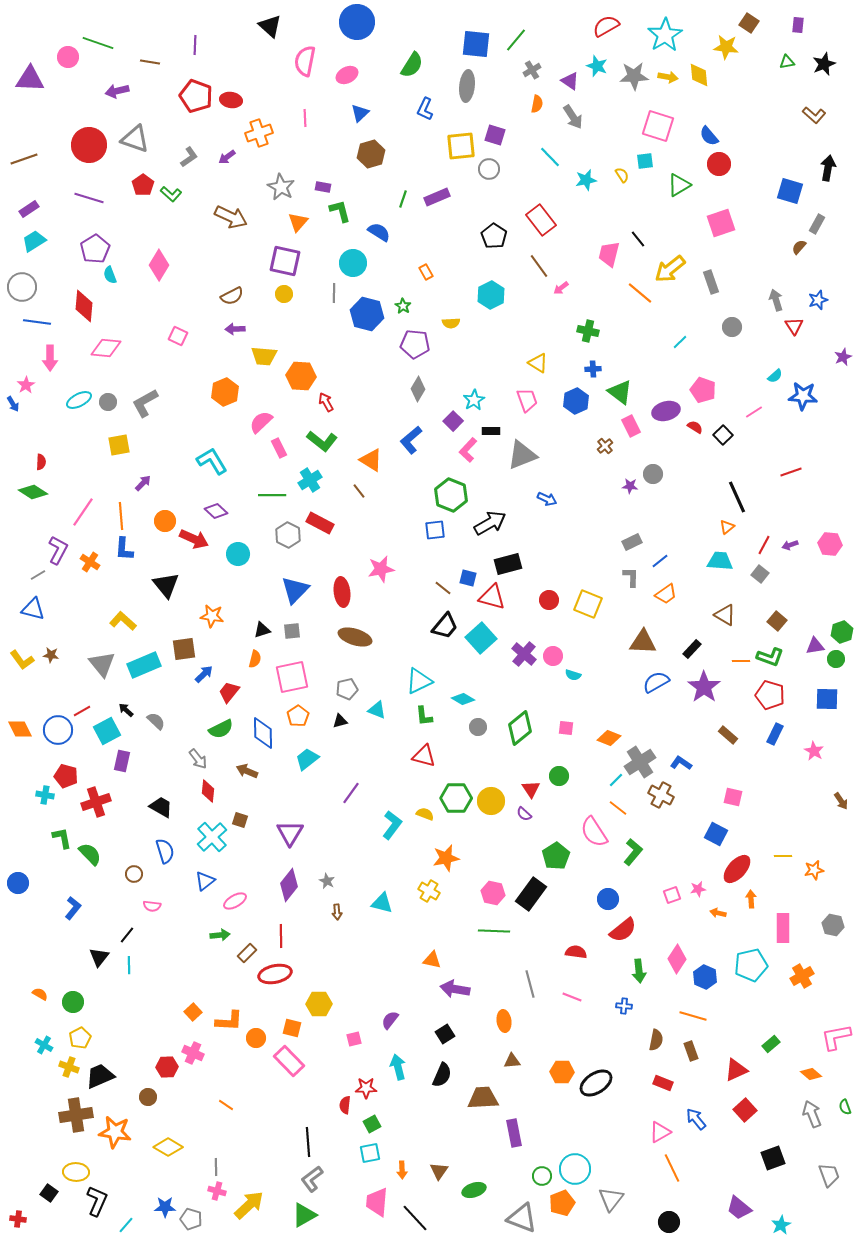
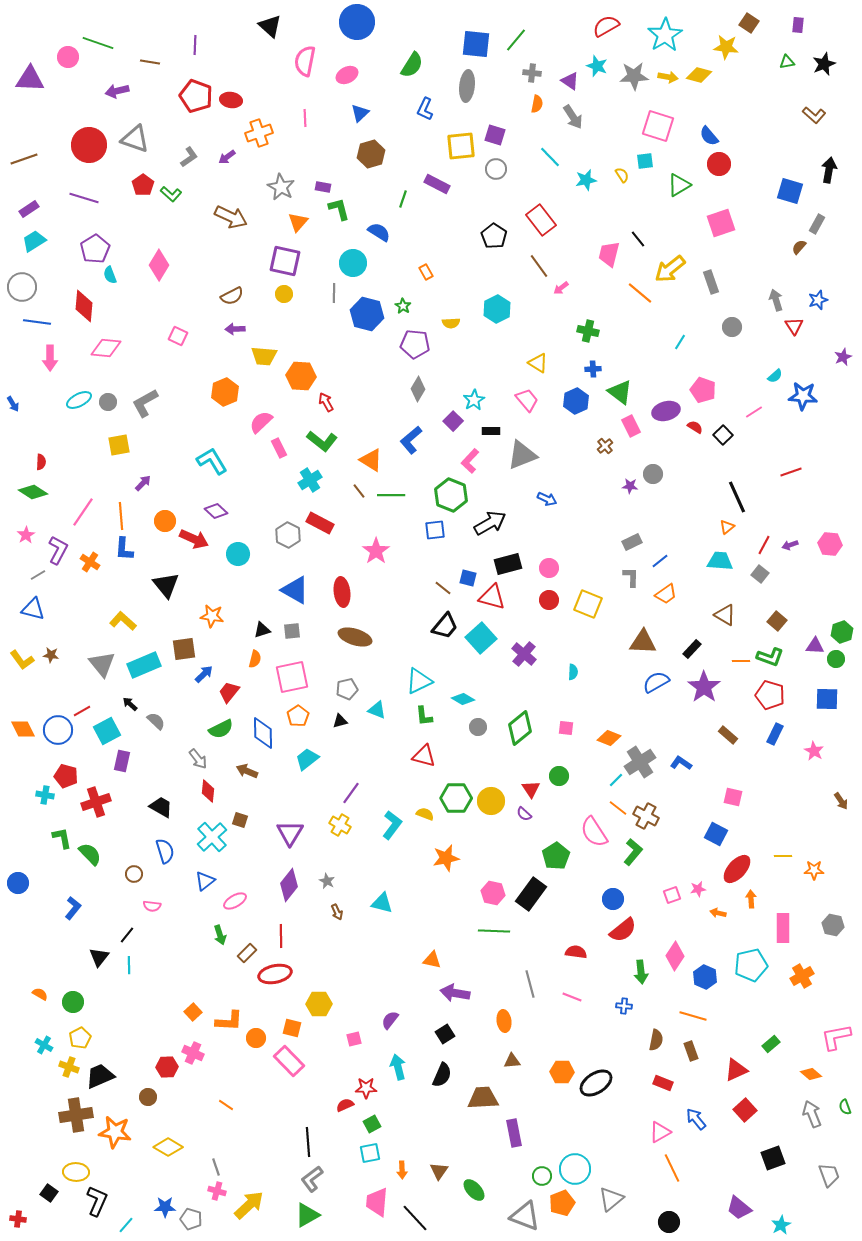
gray cross at (532, 70): moved 3 px down; rotated 36 degrees clockwise
yellow diamond at (699, 75): rotated 70 degrees counterclockwise
black arrow at (828, 168): moved 1 px right, 2 px down
gray circle at (489, 169): moved 7 px right
purple rectangle at (437, 197): moved 13 px up; rotated 50 degrees clockwise
purple line at (89, 198): moved 5 px left
green L-shape at (340, 211): moved 1 px left, 2 px up
cyan hexagon at (491, 295): moved 6 px right, 14 px down
cyan line at (680, 342): rotated 14 degrees counterclockwise
pink star at (26, 385): moved 150 px down
pink trapezoid at (527, 400): rotated 20 degrees counterclockwise
pink L-shape at (468, 450): moved 2 px right, 11 px down
green line at (272, 495): moved 119 px right
pink star at (381, 569): moved 5 px left, 18 px up; rotated 24 degrees counterclockwise
blue triangle at (295, 590): rotated 44 degrees counterclockwise
purple triangle at (815, 646): rotated 12 degrees clockwise
pink circle at (553, 656): moved 4 px left, 88 px up
cyan semicircle at (573, 675): moved 3 px up; rotated 105 degrees counterclockwise
black arrow at (126, 710): moved 4 px right, 6 px up
orange diamond at (20, 729): moved 3 px right
brown cross at (661, 795): moved 15 px left, 21 px down
orange star at (814, 870): rotated 12 degrees clockwise
yellow cross at (429, 891): moved 89 px left, 66 px up
blue circle at (608, 899): moved 5 px right
brown arrow at (337, 912): rotated 21 degrees counterclockwise
green arrow at (220, 935): rotated 78 degrees clockwise
pink diamond at (677, 959): moved 2 px left, 3 px up
green arrow at (639, 971): moved 2 px right, 1 px down
purple arrow at (455, 989): moved 4 px down
red semicircle at (345, 1105): rotated 60 degrees clockwise
gray line at (216, 1167): rotated 18 degrees counterclockwise
green ellipse at (474, 1190): rotated 65 degrees clockwise
gray triangle at (611, 1199): rotated 12 degrees clockwise
green triangle at (304, 1215): moved 3 px right
gray triangle at (522, 1218): moved 3 px right, 2 px up
